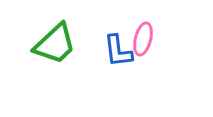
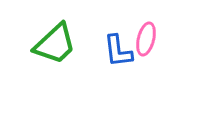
pink ellipse: moved 3 px right
